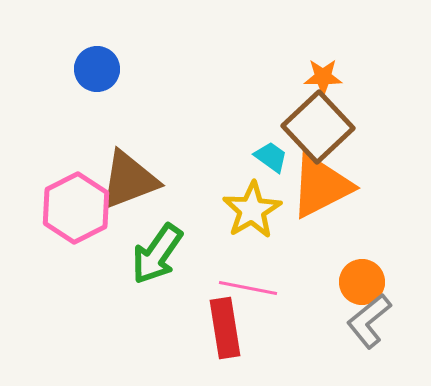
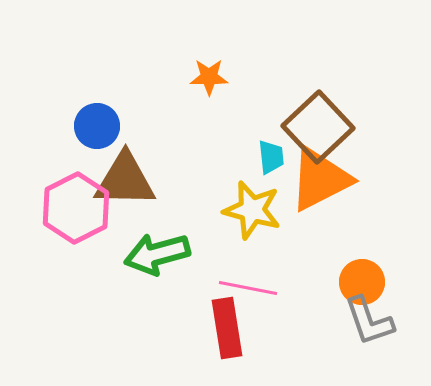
blue circle: moved 57 px down
orange star: moved 114 px left
cyan trapezoid: rotated 48 degrees clockwise
brown triangle: moved 4 px left; rotated 22 degrees clockwise
orange triangle: moved 1 px left, 7 px up
yellow star: rotated 26 degrees counterclockwise
green arrow: rotated 40 degrees clockwise
gray L-shape: rotated 70 degrees counterclockwise
red rectangle: moved 2 px right
